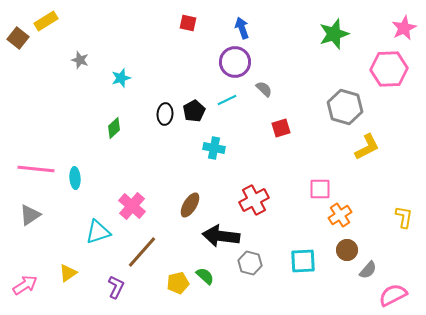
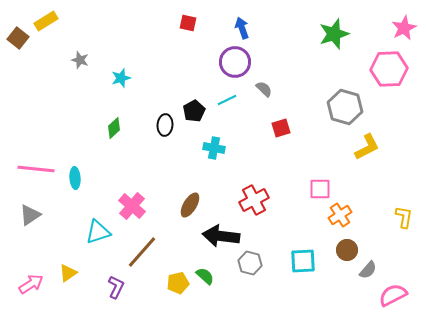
black ellipse at (165, 114): moved 11 px down
pink arrow at (25, 285): moved 6 px right, 1 px up
